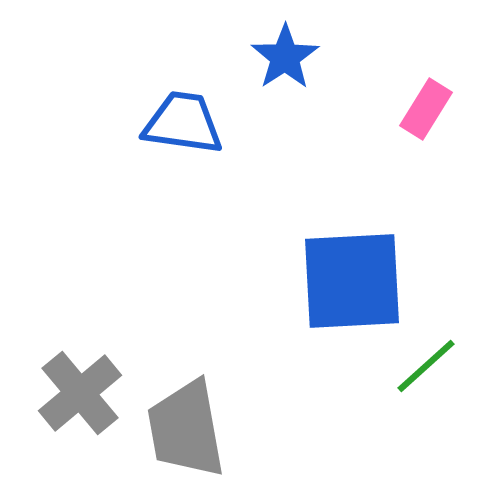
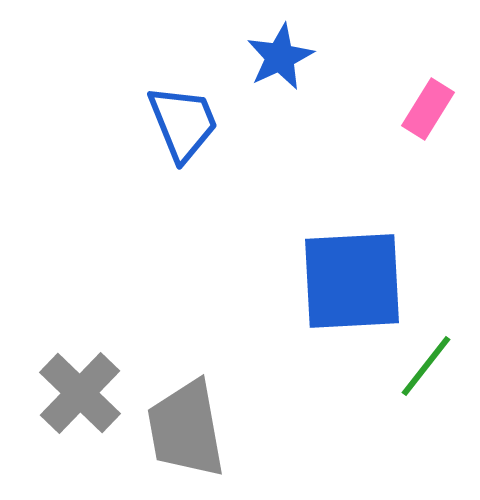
blue star: moved 5 px left; rotated 8 degrees clockwise
pink rectangle: moved 2 px right
blue trapezoid: rotated 60 degrees clockwise
green line: rotated 10 degrees counterclockwise
gray cross: rotated 6 degrees counterclockwise
